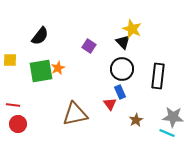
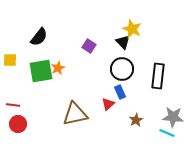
black semicircle: moved 1 px left, 1 px down
red triangle: moved 2 px left; rotated 24 degrees clockwise
